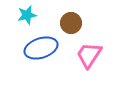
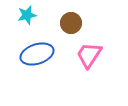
blue ellipse: moved 4 px left, 6 px down
